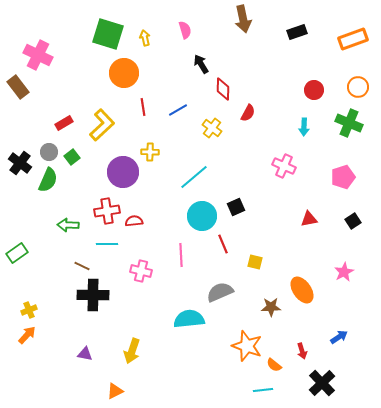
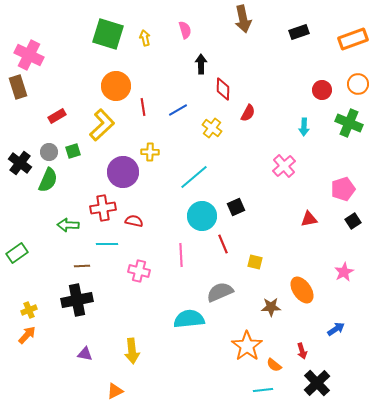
black rectangle at (297, 32): moved 2 px right
pink cross at (38, 55): moved 9 px left
black arrow at (201, 64): rotated 30 degrees clockwise
orange circle at (124, 73): moved 8 px left, 13 px down
brown rectangle at (18, 87): rotated 20 degrees clockwise
orange circle at (358, 87): moved 3 px up
red circle at (314, 90): moved 8 px right
red rectangle at (64, 123): moved 7 px left, 7 px up
green square at (72, 157): moved 1 px right, 6 px up; rotated 21 degrees clockwise
pink cross at (284, 166): rotated 25 degrees clockwise
pink pentagon at (343, 177): moved 12 px down
red cross at (107, 211): moved 4 px left, 3 px up
red semicircle at (134, 221): rotated 18 degrees clockwise
brown line at (82, 266): rotated 28 degrees counterclockwise
pink cross at (141, 271): moved 2 px left
black cross at (93, 295): moved 16 px left, 5 px down; rotated 12 degrees counterclockwise
blue arrow at (339, 337): moved 3 px left, 8 px up
orange star at (247, 346): rotated 16 degrees clockwise
yellow arrow at (132, 351): rotated 25 degrees counterclockwise
black cross at (322, 383): moved 5 px left
